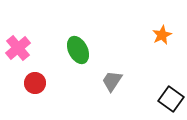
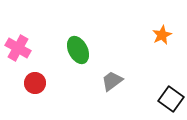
pink cross: rotated 20 degrees counterclockwise
gray trapezoid: rotated 20 degrees clockwise
